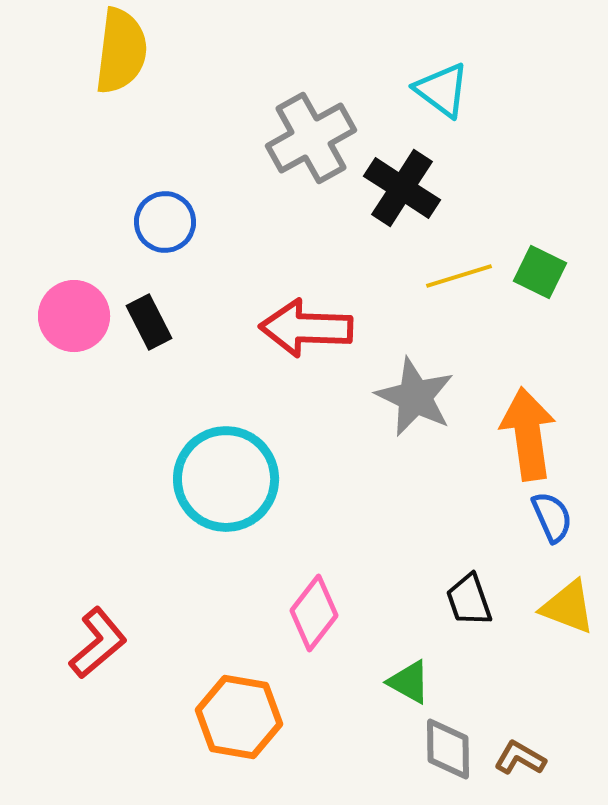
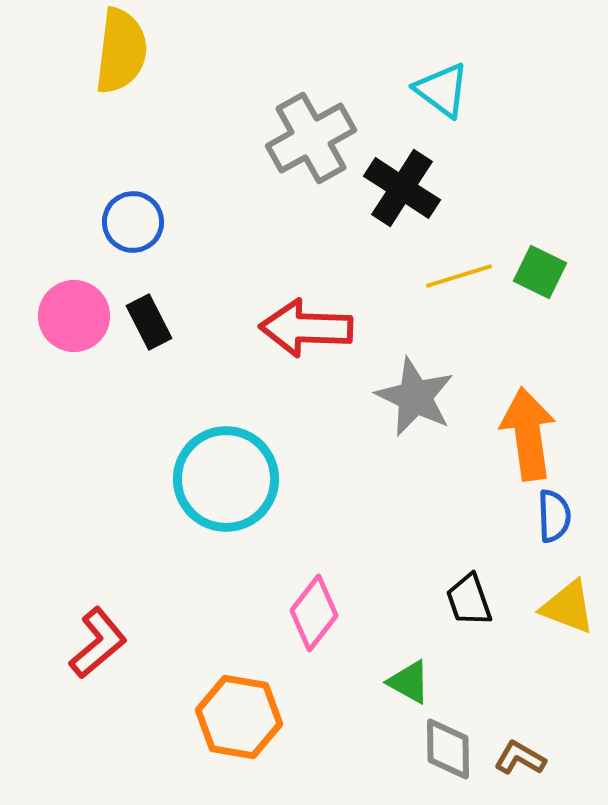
blue circle: moved 32 px left
blue semicircle: moved 2 px right, 1 px up; rotated 22 degrees clockwise
